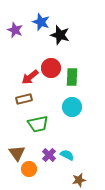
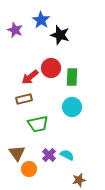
blue star: moved 2 px up; rotated 12 degrees clockwise
